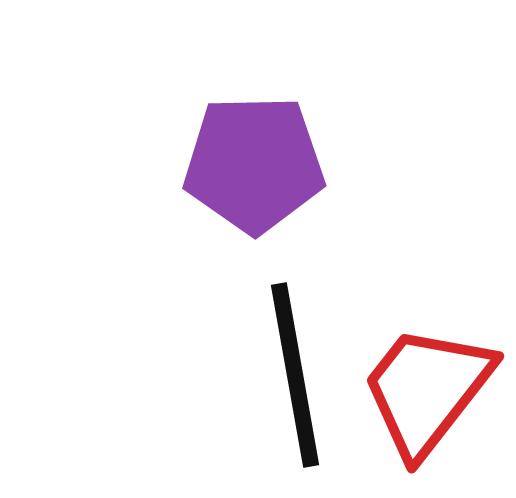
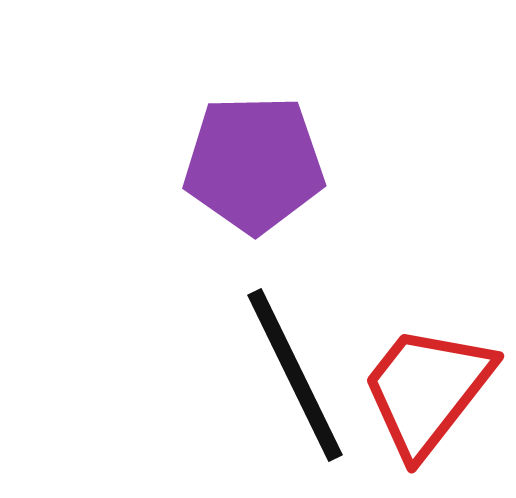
black line: rotated 16 degrees counterclockwise
